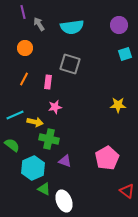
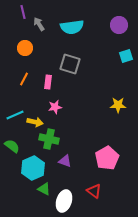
cyan square: moved 1 px right, 2 px down
green semicircle: moved 1 px down
red triangle: moved 33 px left
white ellipse: rotated 40 degrees clockwise
